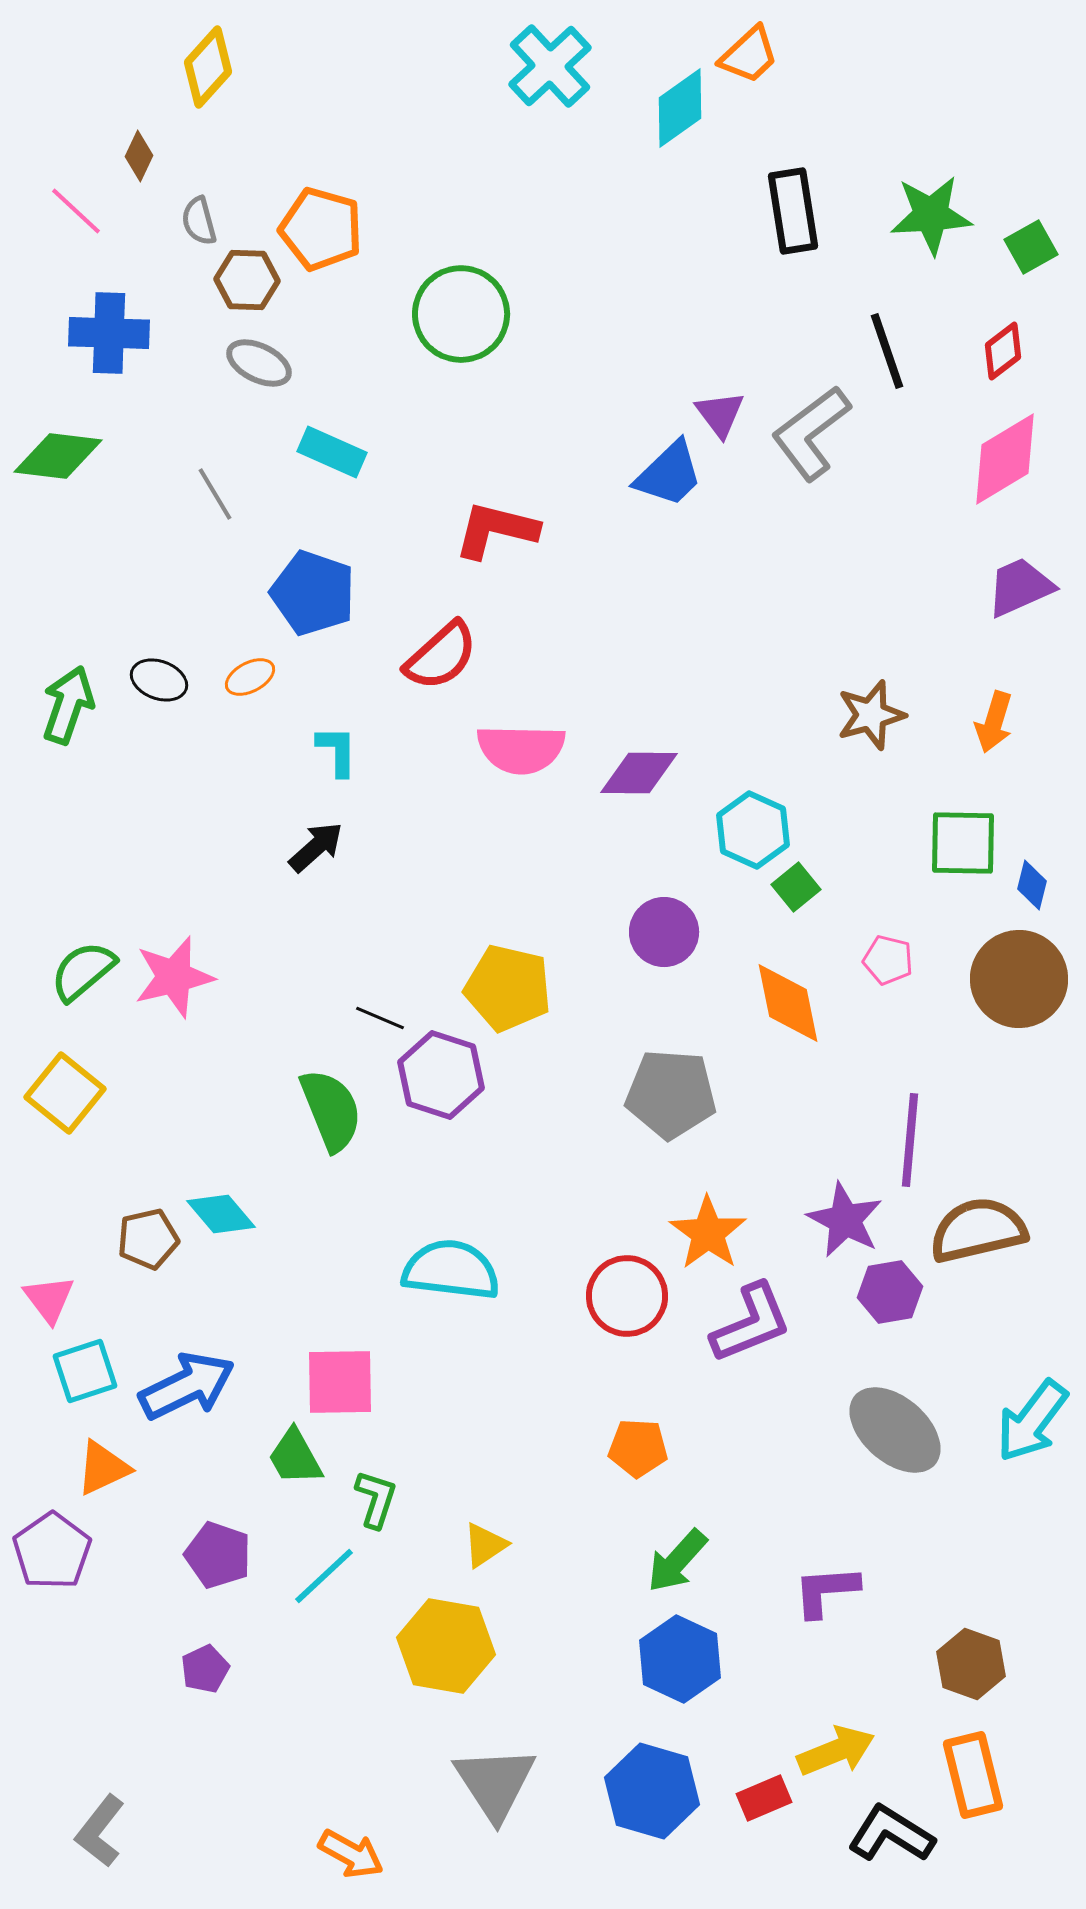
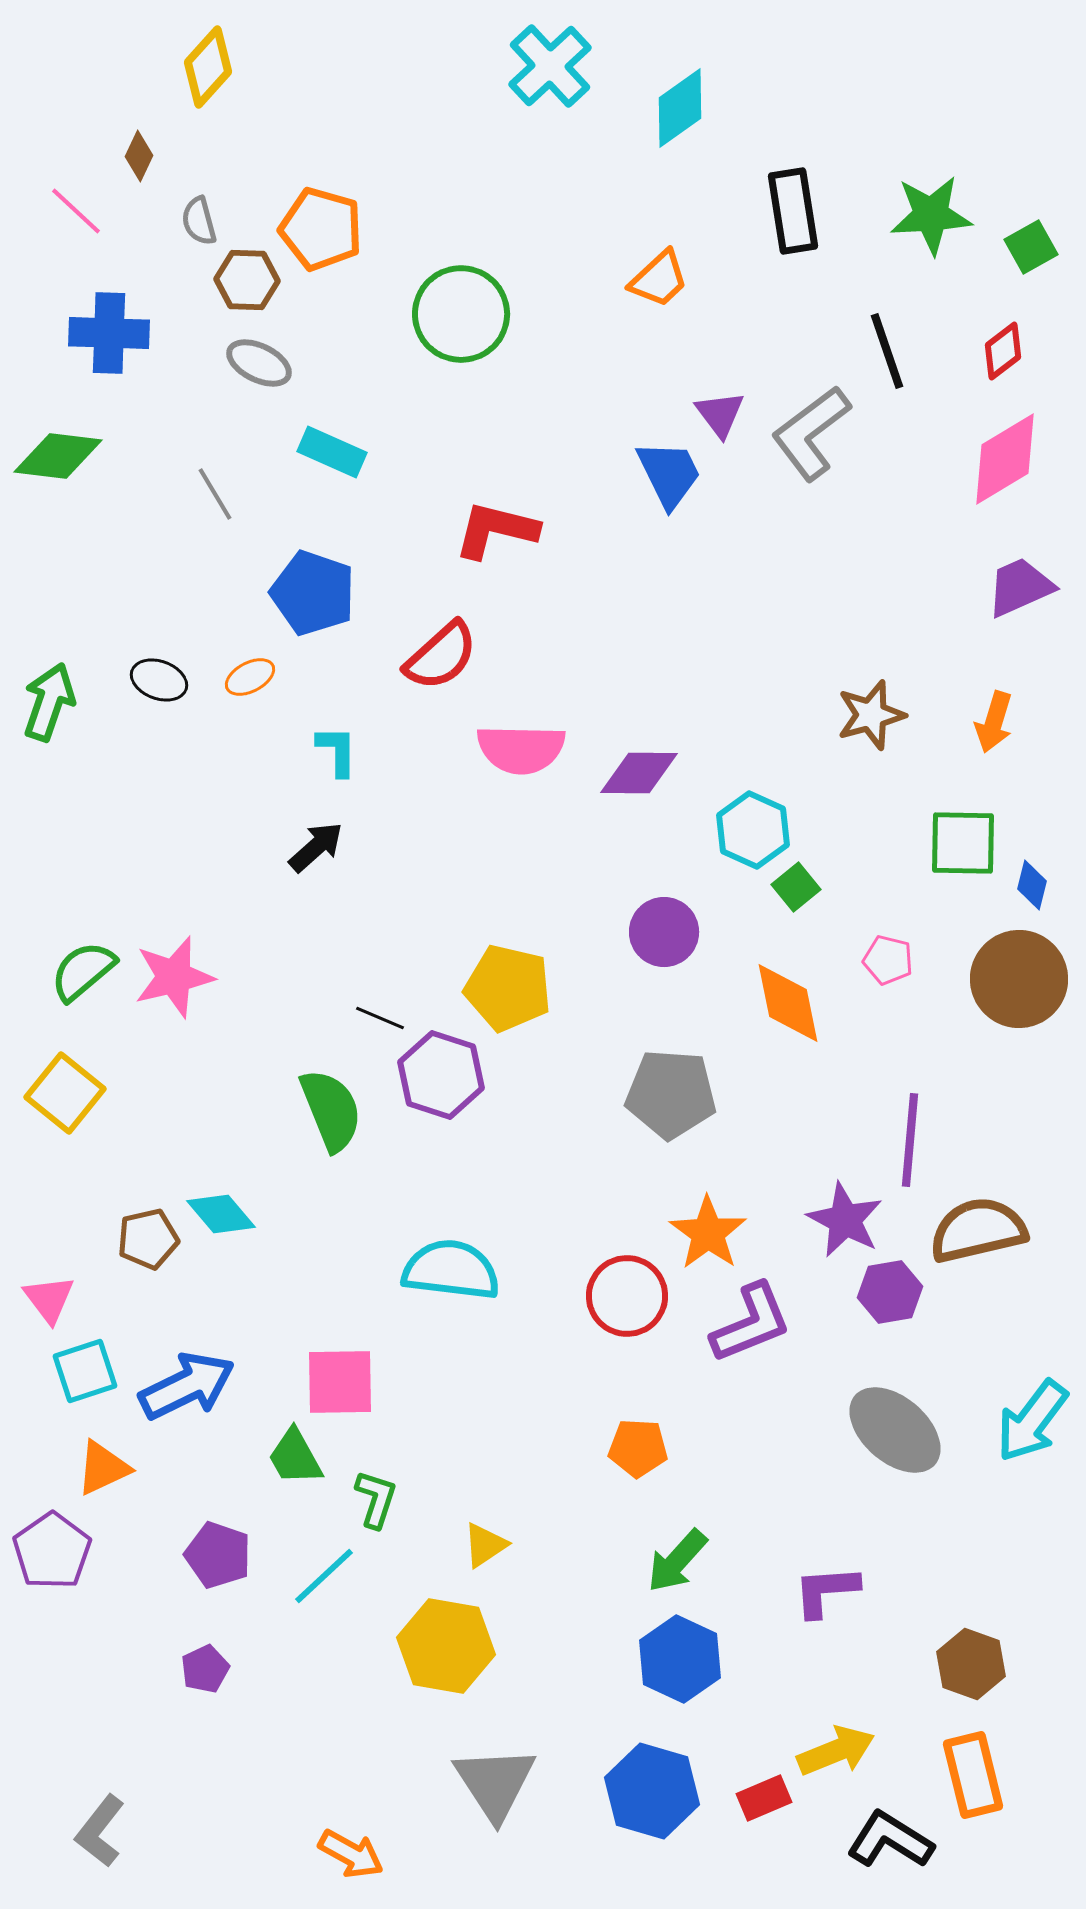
orange trapezoid at (749, 55): moved 90 px left, 224 px down
blue trapezoid at (669, 474): rotated 72 degrees counterclockwise
green arrow at (68, 705): moved 19 px left, 3 px up
black L-shape at (891, 1834): moved 1 px left, 6 px down
